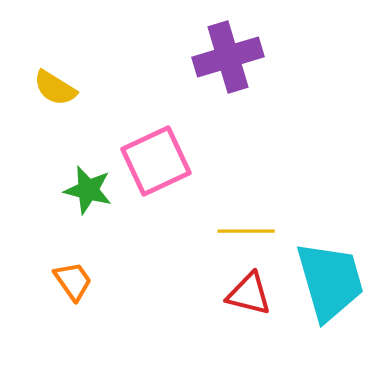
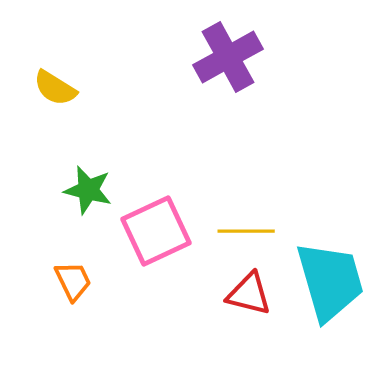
purple cross: rotated 12 degrees counterclockwise
pink square: moved 70 px down
orange trapezoid: rotated 9 degrees clockwise
